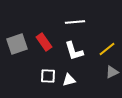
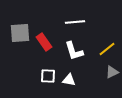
gray square: moved 3 px right, 11 px up; rotated 15 degrees clockwise
white triangle: rotated 24 degrees clockwise
